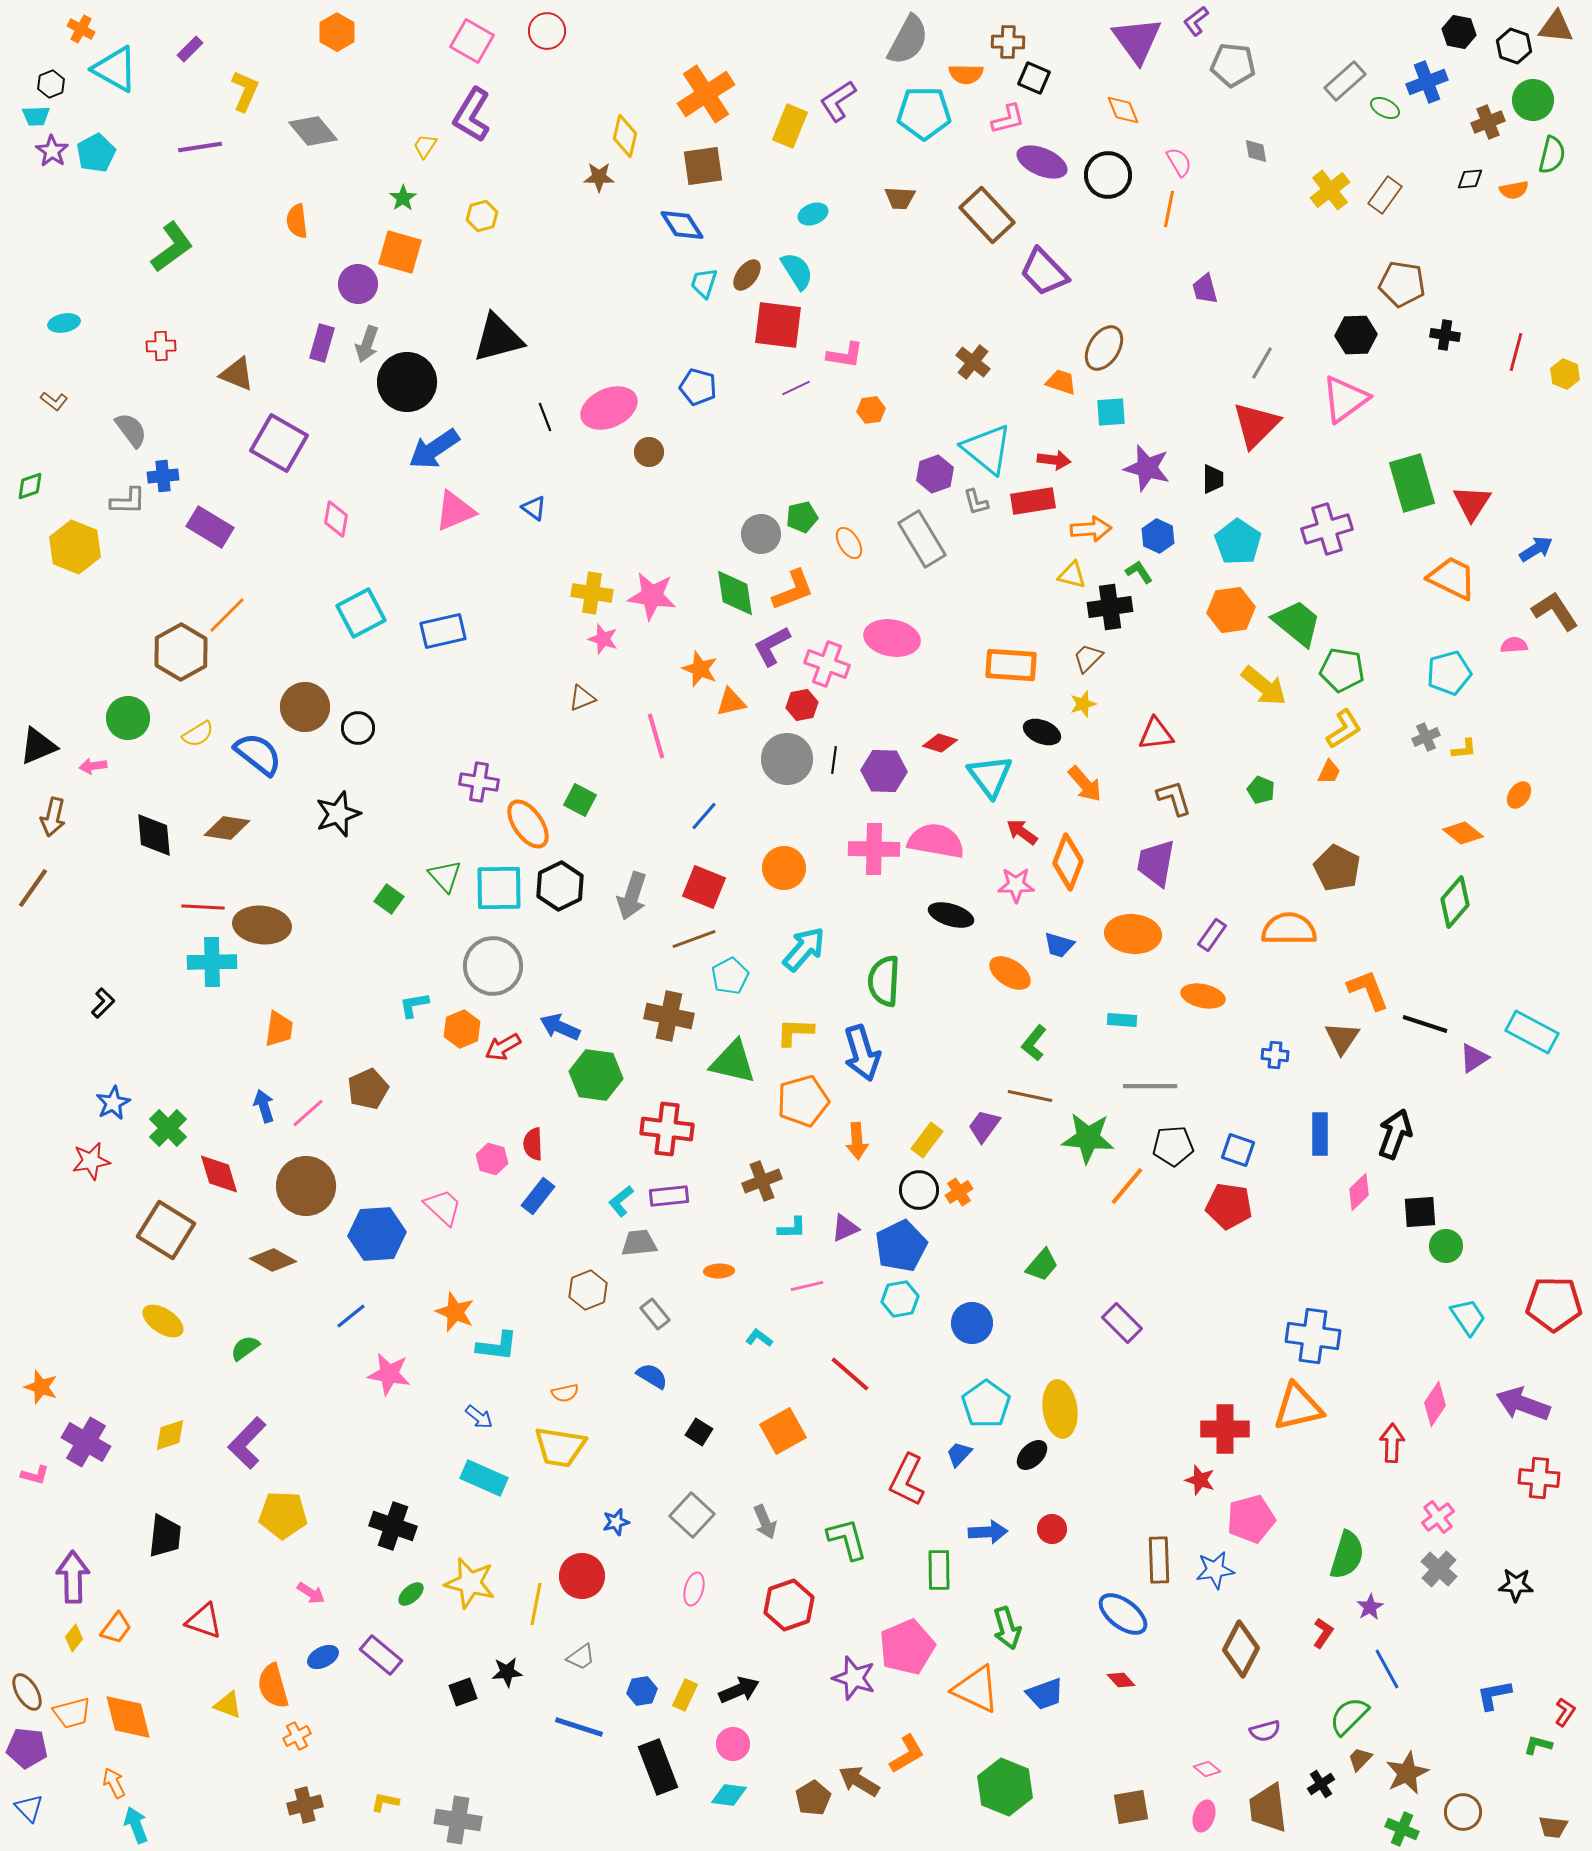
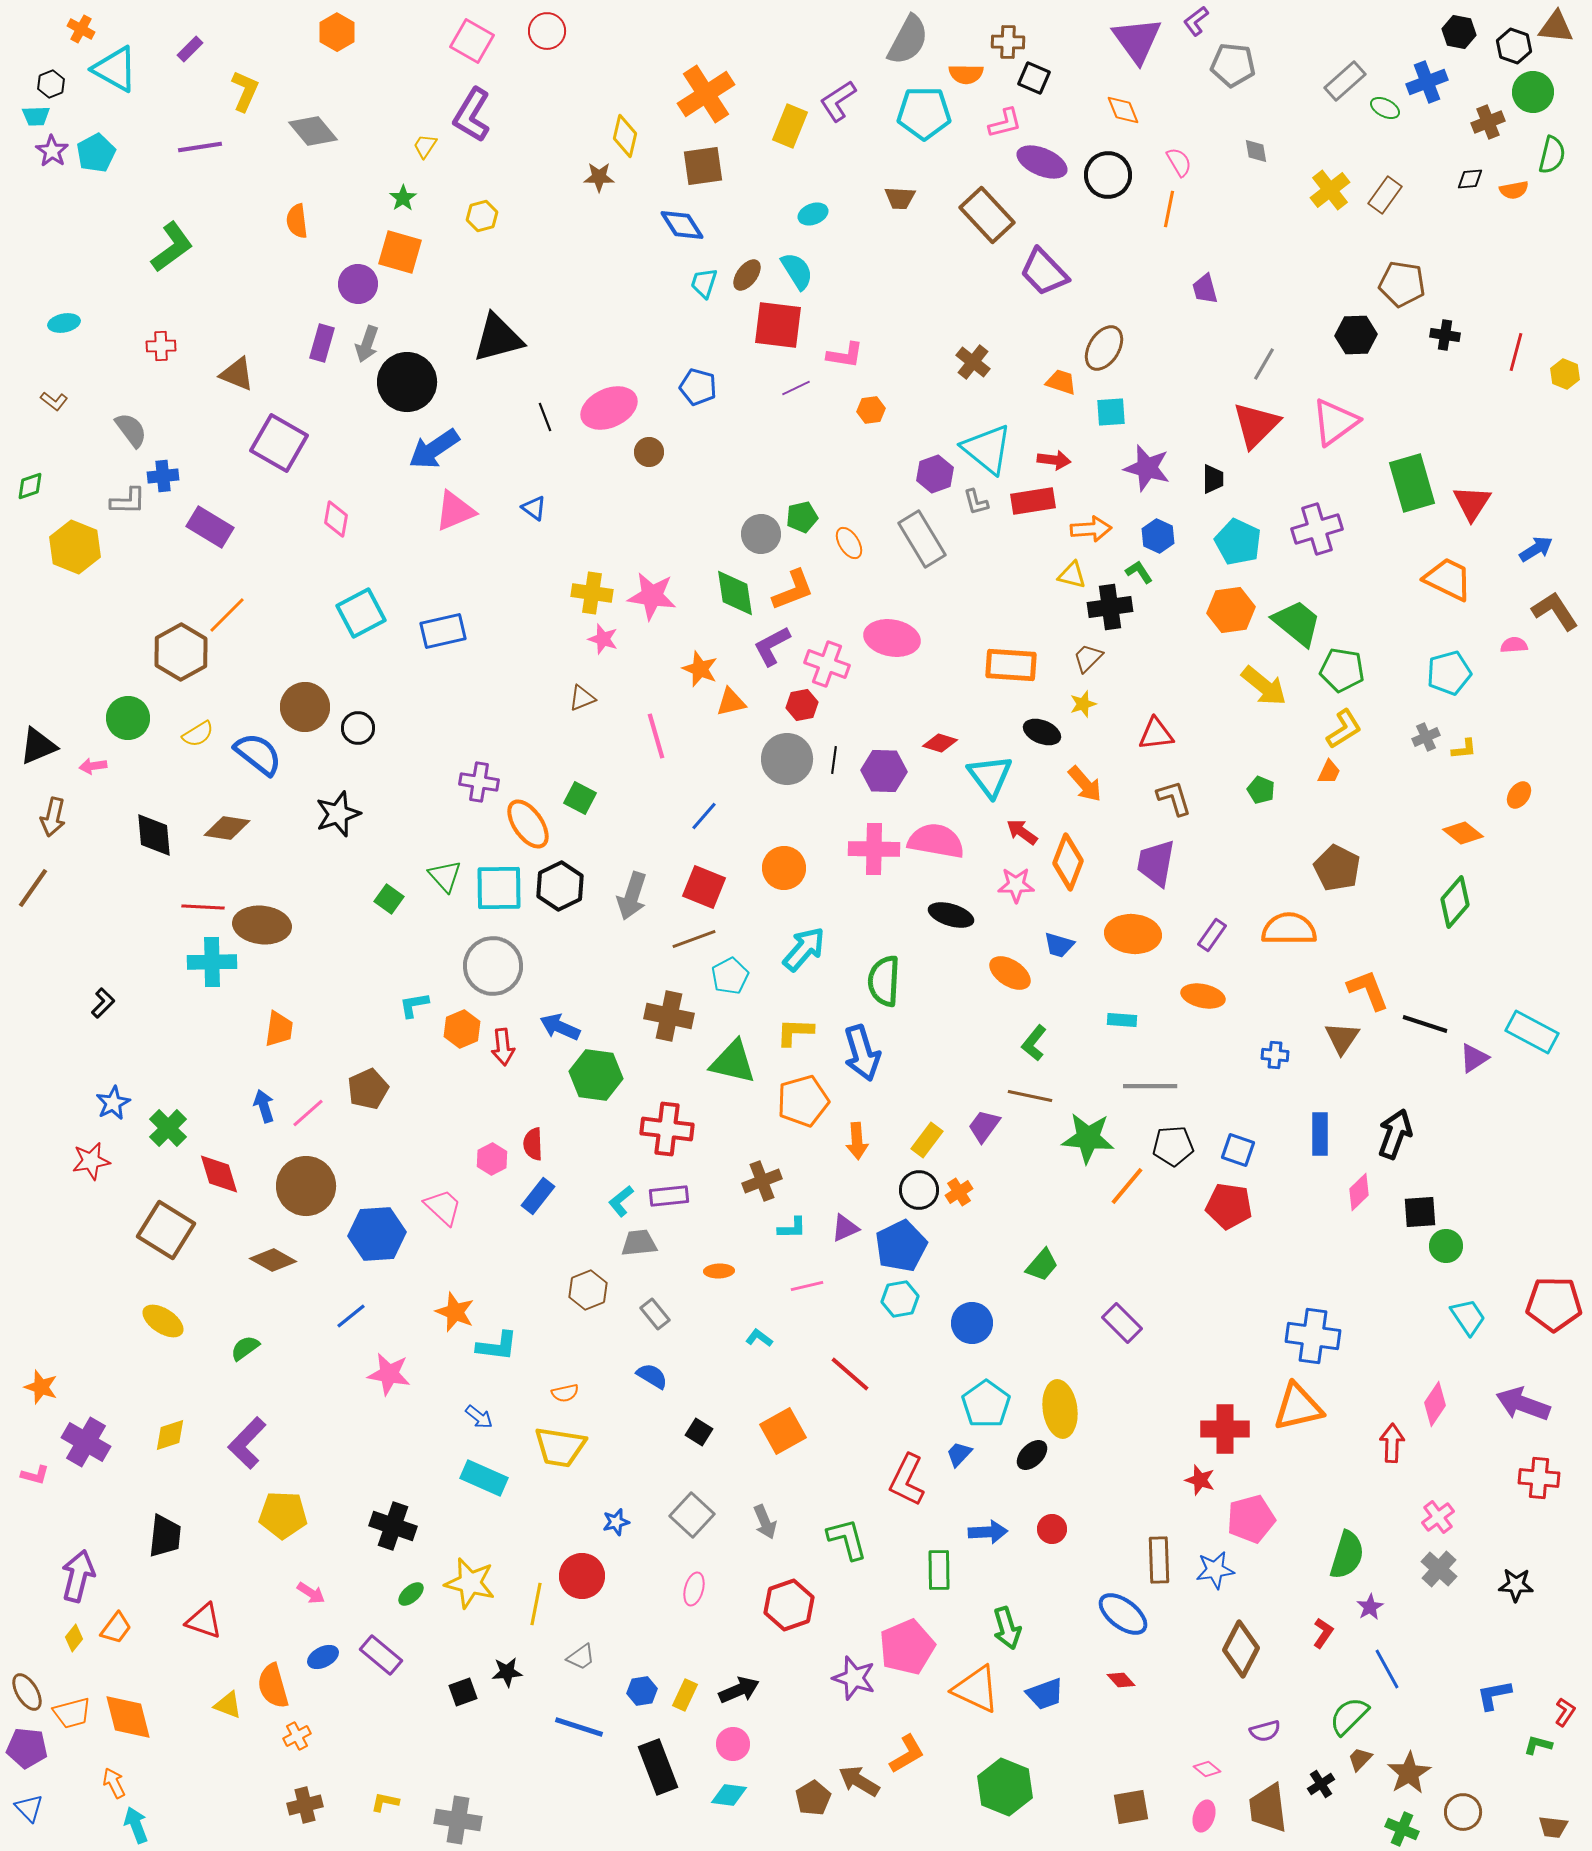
green circle at (1533, 100): moved 8 px up
pink L-shape at (1008, 119): moved 3 px left, 4 px down
gray line at (1262, 363): moved 2 px right, 1 px down
pink triangle at (1345, 399): moved 10 px left, 23 px down
purple cross at (1327, 529): moved 10 px left
cyan pentagon at (1238, 542): rotated 9 degrees counterclockwise
orange trapezoid at (1452, 578): moved 4 px left, 1 px down
green square at (580, 800): moved 2 px up
red arrow at (503, 1047): rotated 66 degrees counterclockwise
pink hexagon at (492, 1159): rotated 16 degrees clockwise
purple arrow at (73, 1577): moved 5 px right, 1 px up; rotated 15 degrees clockwise
brown star at (1407, 1773): moved 2 px right; rotated 6 degrees counterclockwise
